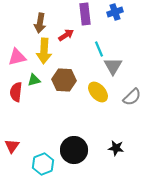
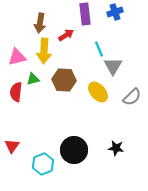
green triangle: moved 1 px left, 1 px up
